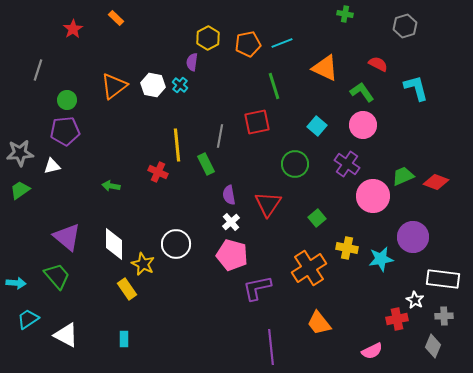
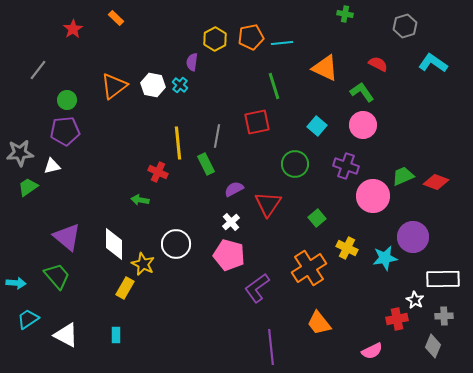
yellow hexagon at (208, 38): moved 7 px right, 1 px down
cyan line at (282, 43): rotated 15 degrees clockwise
orange pentagon at (248, 44): moved 3 px right, 7 px up
gray line at (38, 70): rotated 20 degrees clockwise
cyan L-shape at (416, 88): moved 17 px right, 25 px up; rotated 40 degrees counterclockwise
gray line at (220, 136): moved 3 px left
yellow line at (177, 145): moved 1 px right, 2 px up
purple cross at (347, 164): moved 1 px left, 2 px down; rotated 15 degrees counterclockwise
green arrow at (111, 186): moved 29 px right, 14 px down
green trapezoid at (20, 190): moved 8 px right, 3 px up
purple semicircle at (229, 195): moved 5 px right, 6 px up; rotated 72 degrees clockwise
yellow cross at (347, 248): rotated 15 degrees clockwise
pink pentagon at (232, 255): moved 3 px left
cyan star at (381, 259): moved 4 px right, 1 px up
white rectangle at (443, 279): rotated 8 degrees counterclockwise
purple L-shape at (257, 288): rotated 24 degrees counterclockwise
yellow rectangle at (127, 289): moved 2 px left, 1 px up; rotated 65 degrees clockwise
cyan rectangle at (124, 339): moved 8 px left, 4 px up
